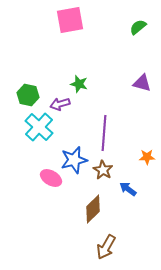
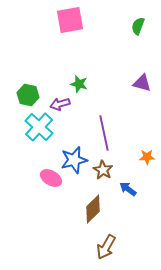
green semicircle: moved 1 px up; rotated 30 degrees counterclockwise
purple line: rotated 16 degrees counterclockwise
